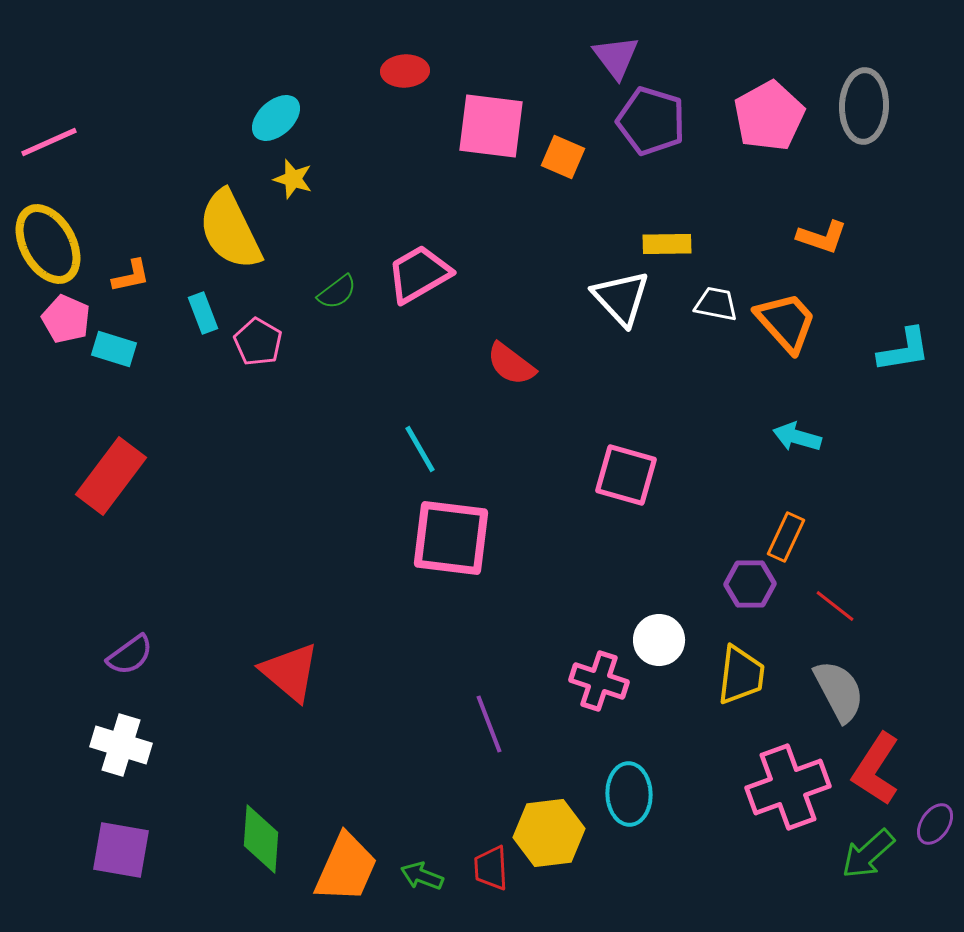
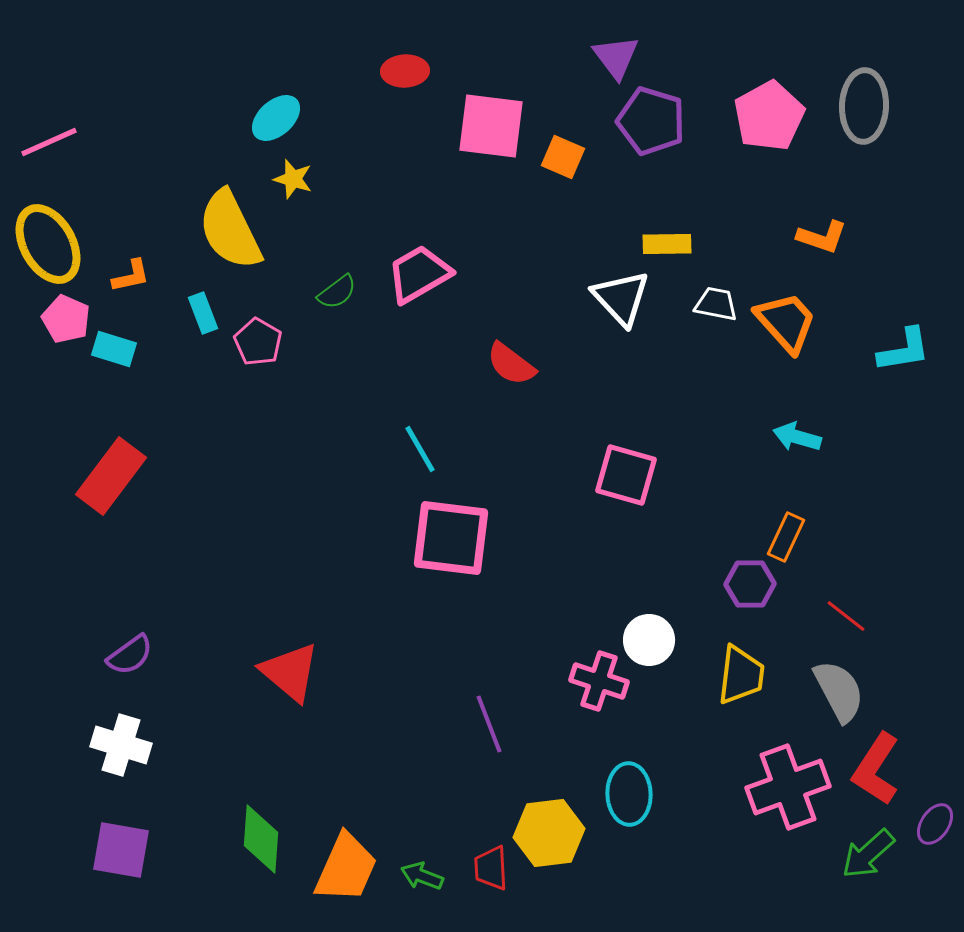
red line at (835, 606): moved 11 px right, 10 px down
white circle at (659, 640): moved 10 px left
